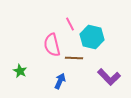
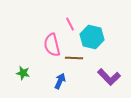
green star: moved 3 px right, 2 px down; rotated 16 degrees counterclockwise
